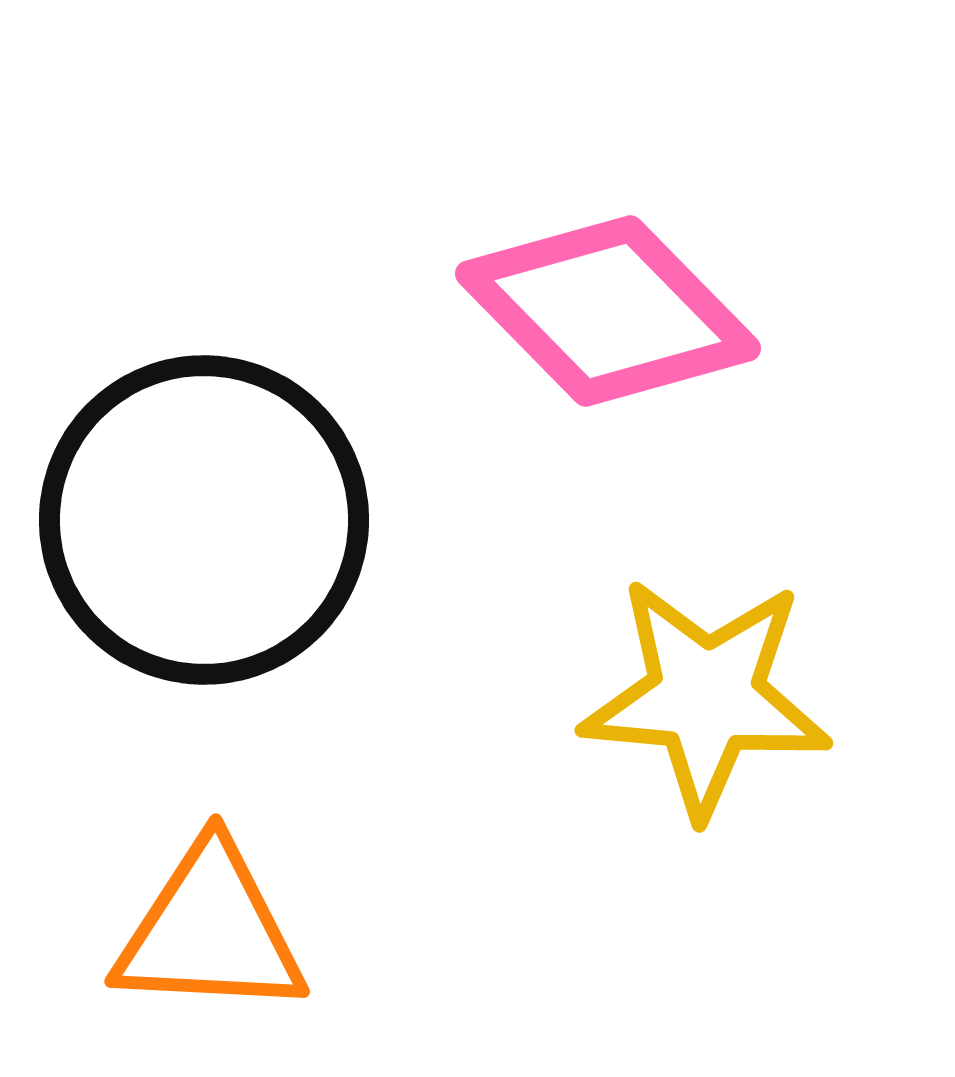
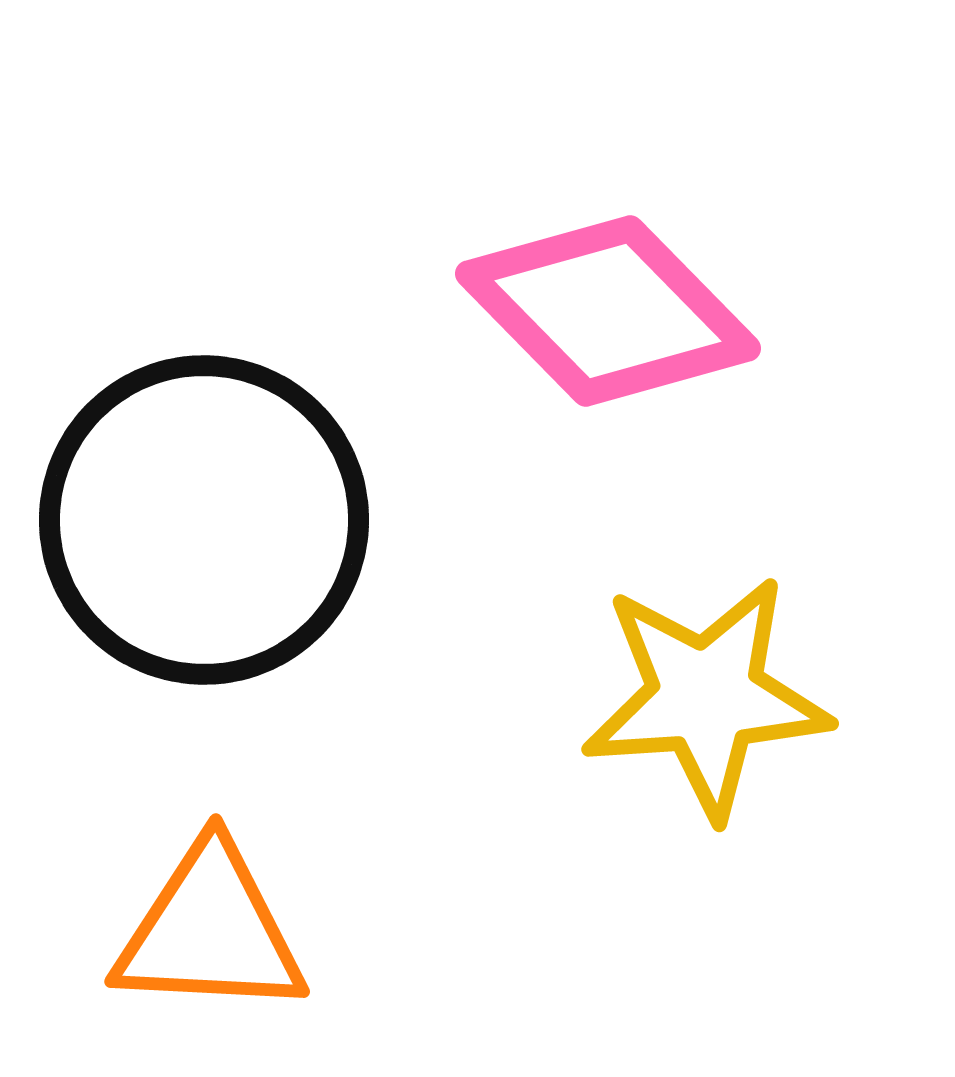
yellow star: rotated 9 degrees counterclockwise
